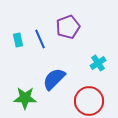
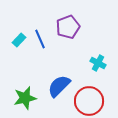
cyan rectangle: moved 1 px right; rotated 56 degrees clockwise
cyan cross: rotated 28 degrees counterclockwise
blue semicircle: moved 5 px right, 7 px down
green star: rotated 15 degrees counterclockwise
